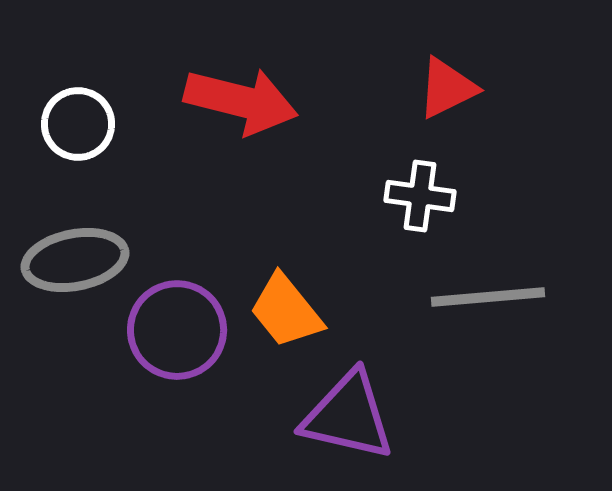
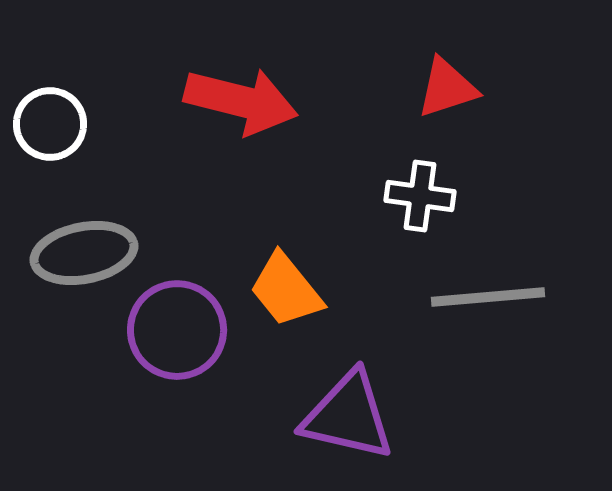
red triangle: rotated 8 degrees clockwise
white circle: moved 28 px left
gray ellipse: moved 9 px right, 7 px up
orange trapezoid: moved 21 px up
